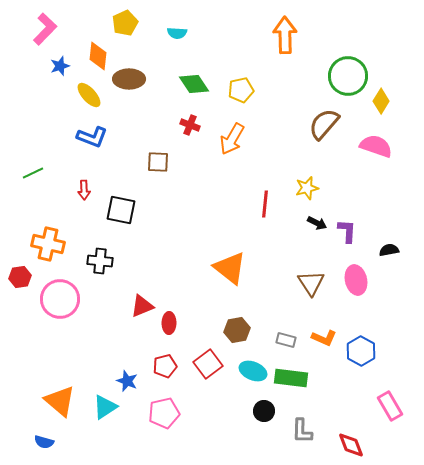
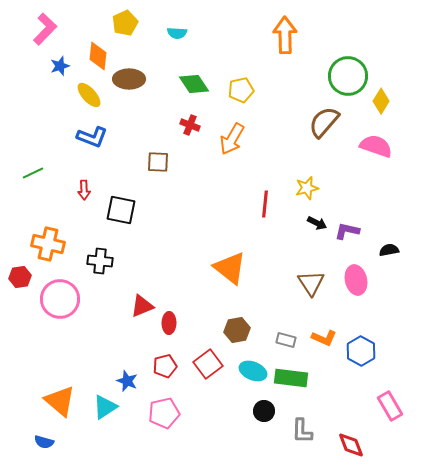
brown semicircle at (324, 124): moved 2 px up
purple L-shape at (347, 231): rotated 80 degrees counterclockwise
